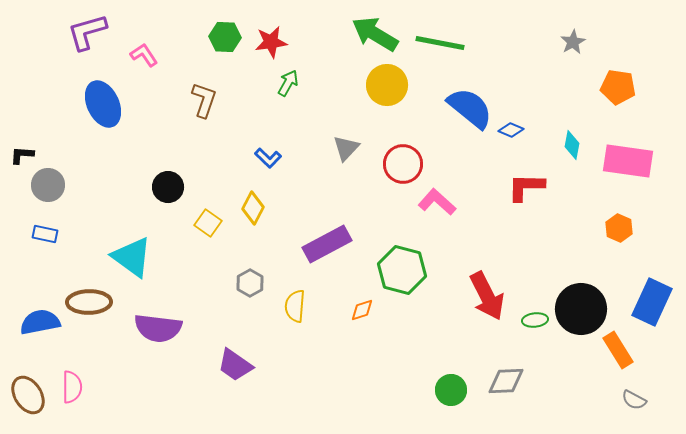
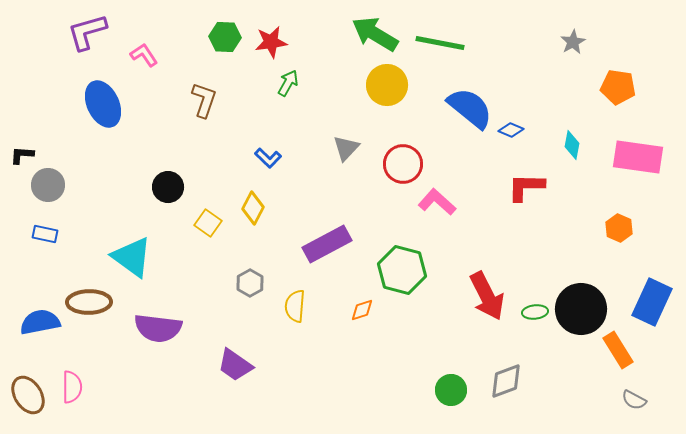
pink rectangle at (628, 161): moved 10 px right, 4 px up
green ellipse at (535, 320): moved 8 px up
gray diamond at (506, 381): rotated 18 degrees counterclockwise
